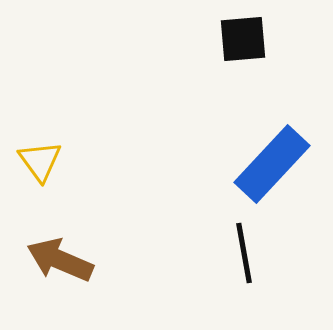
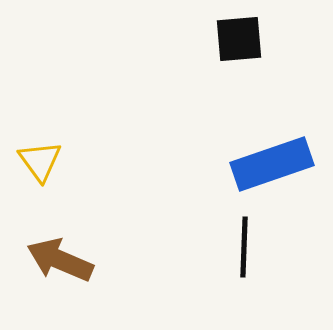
black square: moved 4 px left
blue rectangle: rotated 28 degrees clockwise
black line: moved 6 px up; rotated 12 degrees clockwise
